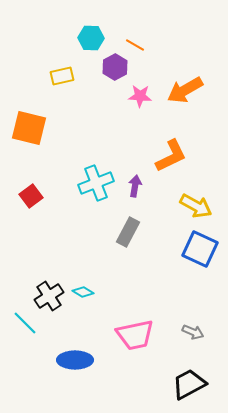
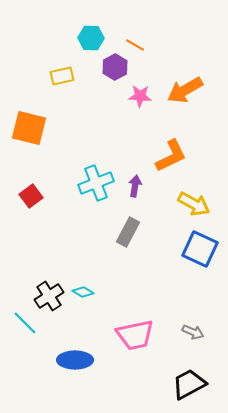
yellow arrow: moved 2 px left, 2 px up
